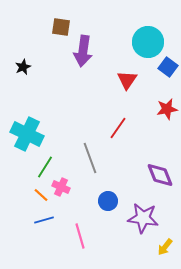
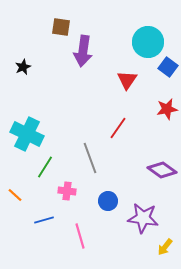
purple diamond: moved 2 px right, 5 px up; rotated 32 degrees counterclockwise
pink cross: moved 6 px right, 4 px down; rotated 18 degrees counterclockwise
orange line: moved 26 px left
